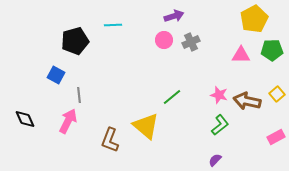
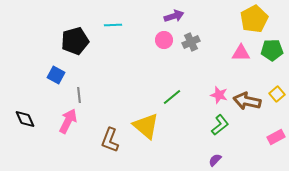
pink triangle: moved 2 px up
